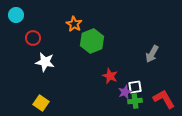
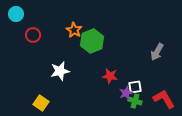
cyan circle: moved 1 px up
orange star: moved 6 px down
red circle: moved 3 px up
gray arrow: moved 5 px right, 2 px up
white star: moved 15 px right, 9 px down; rotated 24 degrees counterclockwise
red star: rotated 14 degrees counterclockwise
purple star: moved 1 px right, 1 px down
green cross: rotated 24 degrees clockwise
